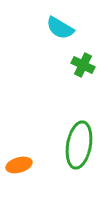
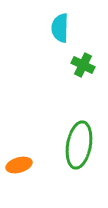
cyan semicircle: rotated 60 degrees clockwise
